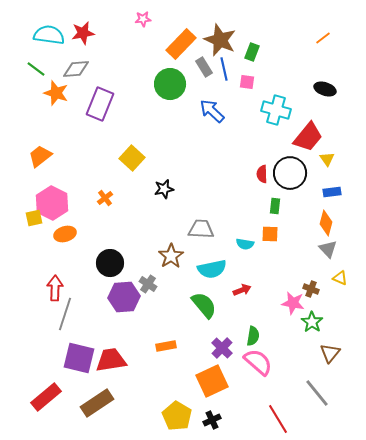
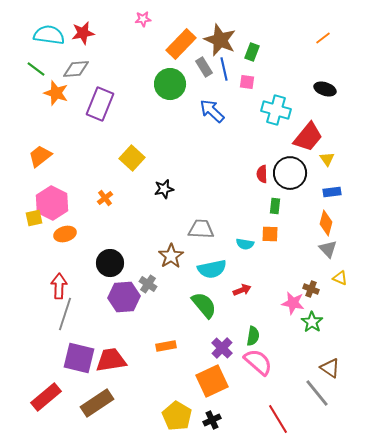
red arrow at (55, 288): moved 4 px right, 2 px up
brown triangle at (330, 353): moved 15 px down; rotated 35 degrees counterclockwise
